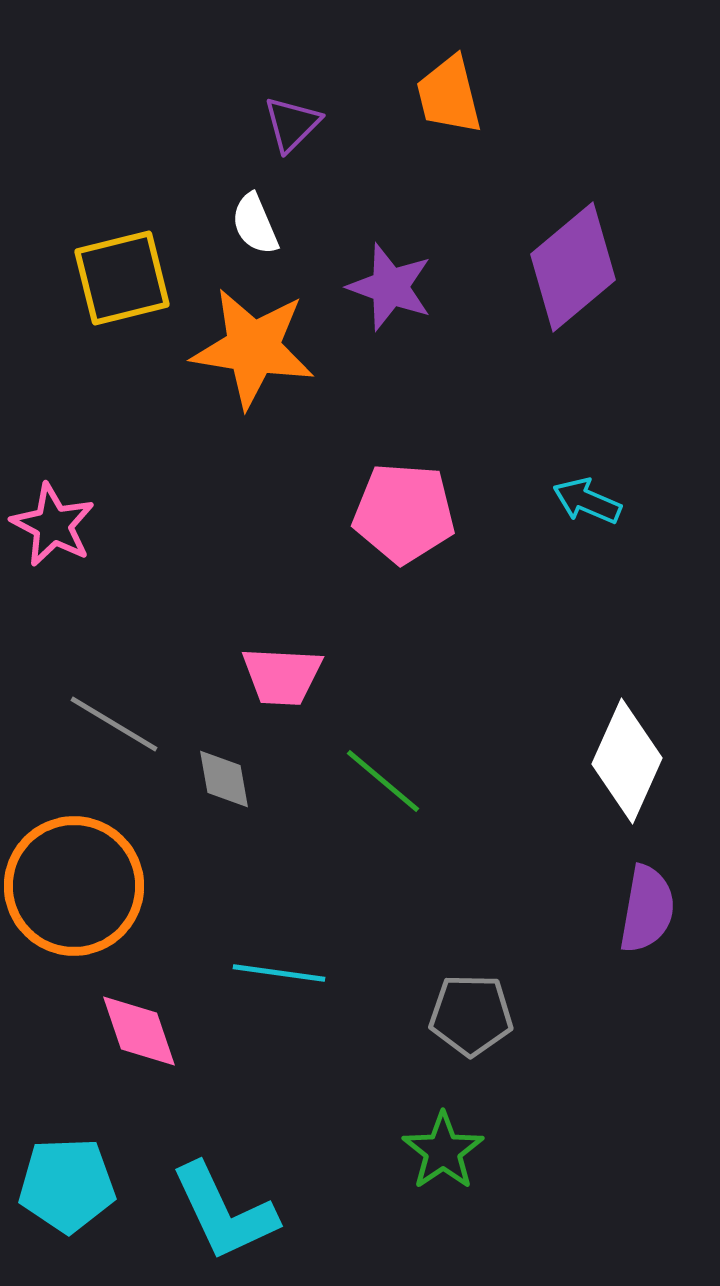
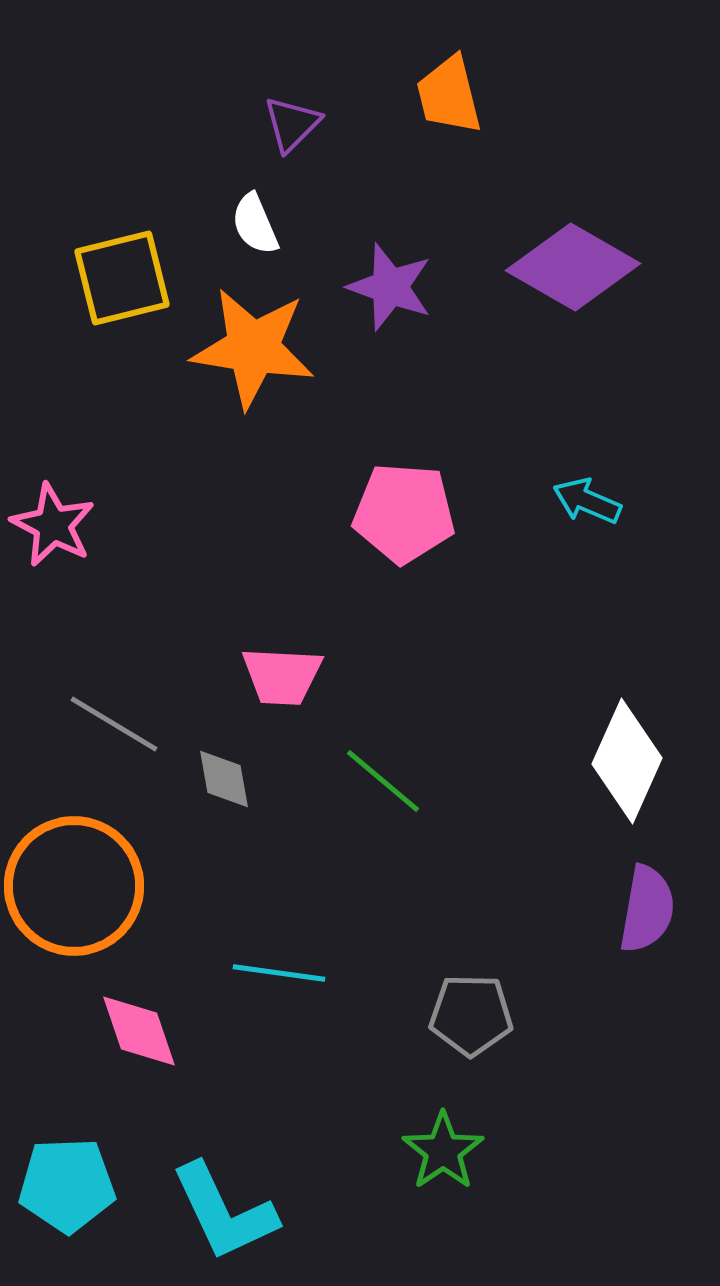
purple diamond: rotated 70 degrees clockwise
